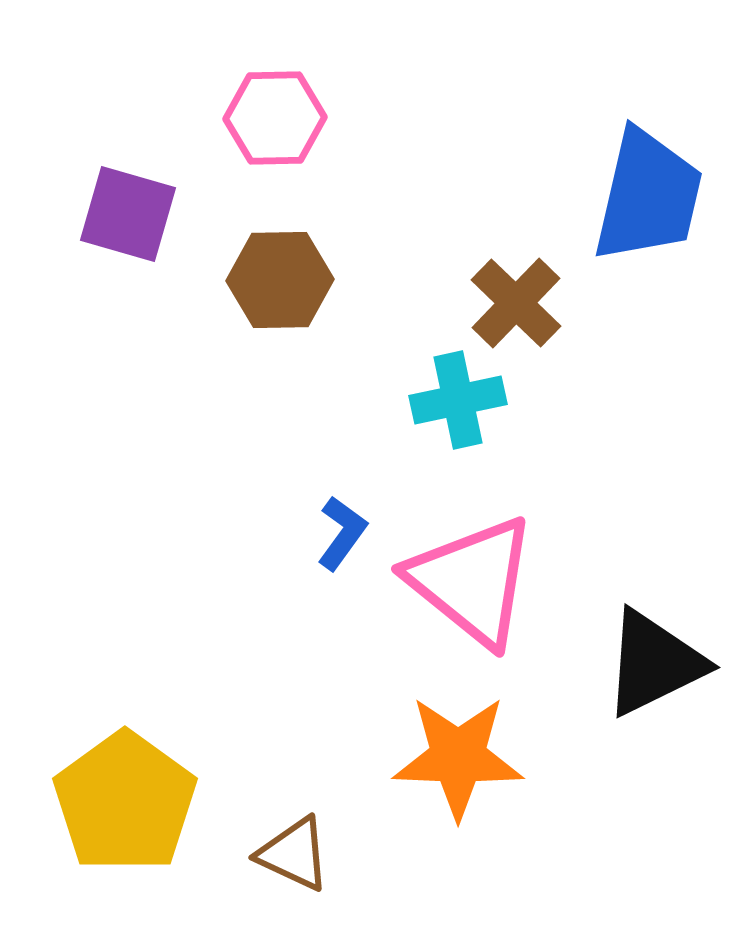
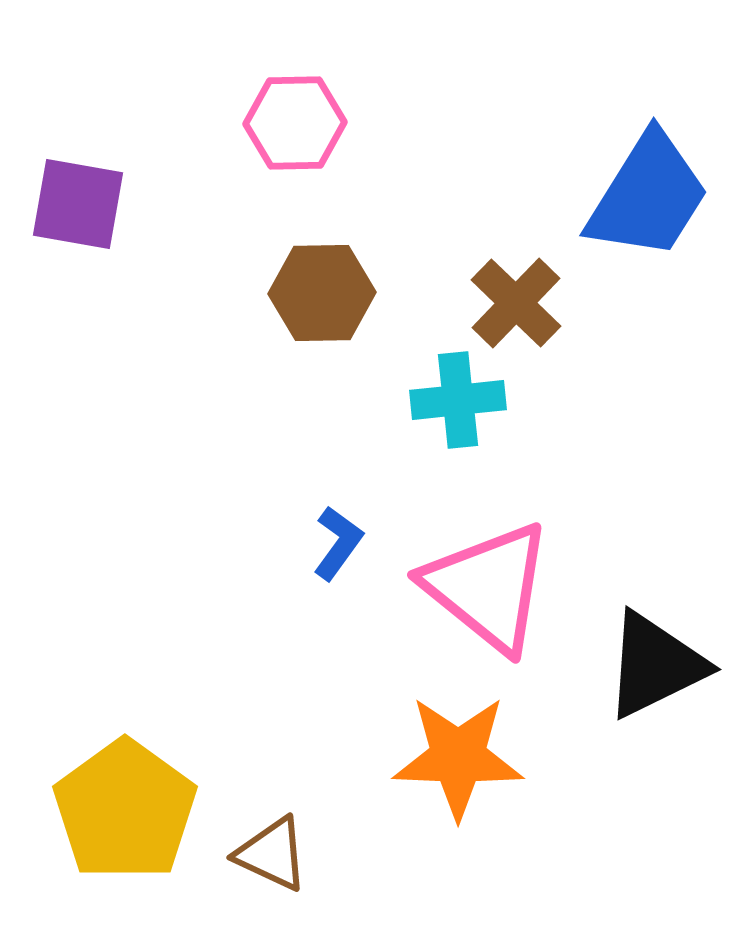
pink hexagon: moved 20 px right, 5 px down
blue trapezoid: rotated 19 degrees clockwise
purple square: moved 50 px left, 10 px up; rotated 6 degrees counterclockwise
brown hexagon: moved 42 px right, 13 px down
cyan cross: rotated 6 degrees clockwise
blue L-shape: moved 4 px left, 10 px down
pink triangle: moved 16 px right, 6 px down
black triangle: moved 1 px right, 2 px down
yellow pentagon: moved 8 px down
brown triangle: moved 22 px left
